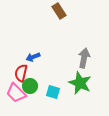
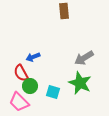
brown rectangle: moved 5 px right; rotated 28 degrees clockwise
gray arrow: rotated 132 degrees counterclockwise
red semicircle: rotated 42 degrees counterclockwise
pink trapezoid: moved 3 px right, 9 px down
